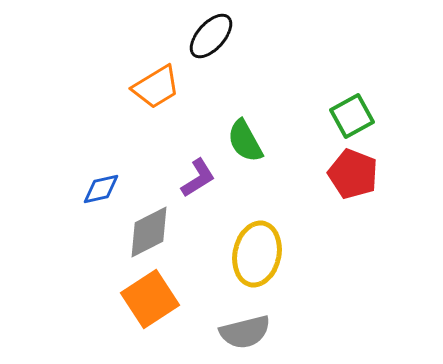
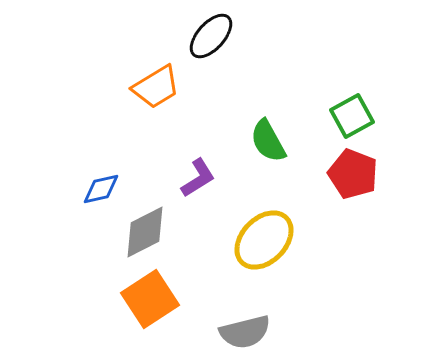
green semicircle: moved 23 px right
gray diamond: moved 4 px left
yellow ellipse: moved 7 px right, 14 px up; rotated 32 degrees clockwise
